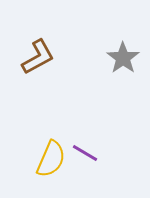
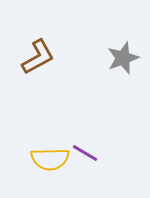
gray star: rotated 16 degrees clockwise
yellow semicircle: moved 1 px left; rotated 66 degrees clockwise
